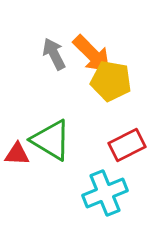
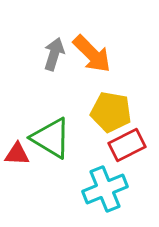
gray arrow: rotated 44 degrees clockwise
yellow pentagon: moved 31 px down
green triangle: moved 2 px up
cyan cross: moved 4 px up
